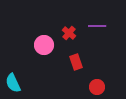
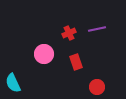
purple line: moved 3 px down; rotated 12 degrees counterclockwise
red cross: rotated 24 degrees clockwise
pink circle: moved 9 px down
